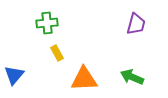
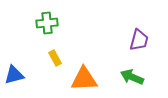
purple trapezoid: moved 3 px right, 16 px down
yellow rectangle: moved 2 px left, 5 px down
blue triangle: rotated 35 degrees clockwise
